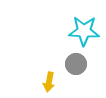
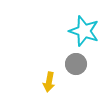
cyan star: rotated 16 degrees clockwise
